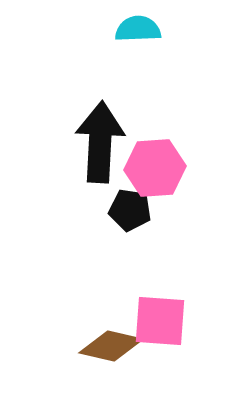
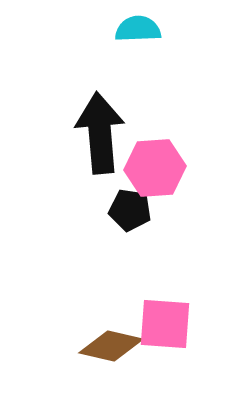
black arrow: moved 9 px up; rotated 8 degrees counterclockwise
pink square: moved 5 px right, 3 px down
